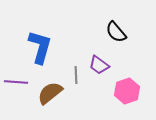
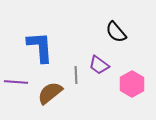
blue L-shape: rotated 20 degrees counterclockwise
pink hexagon: moved 5 px right, 7 px up; rotated 10 degrees counterclockwise
